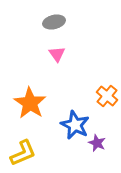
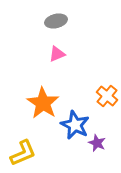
gray ellipse: moved 2 px right, 1 px up
pink triangle: rotated 42 degrees clockwise
orange star: moved 13 px right
